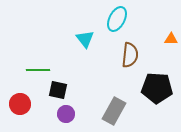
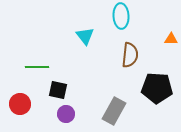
cyan ellipse: moved 4 px right, 3 px up; rotated 30 degrees counterclockwise
cyan triangle: moved 3 px up
green line: moved 1 px left, 3 px up
